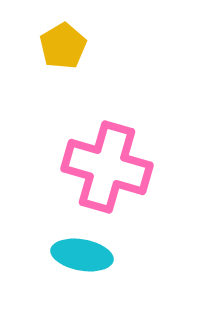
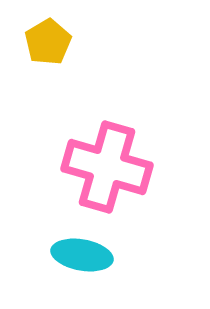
yellow pentagon: moved 15 px left, 4 px up
